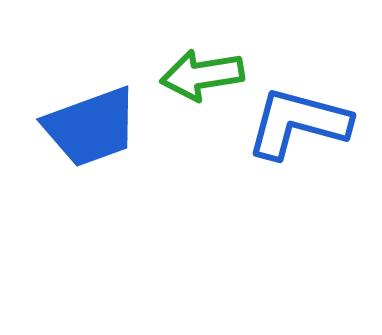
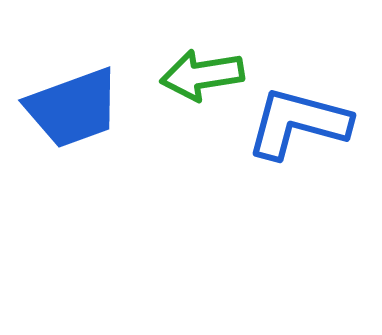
blue trapezoid: moved 18 px left, 19 px up
